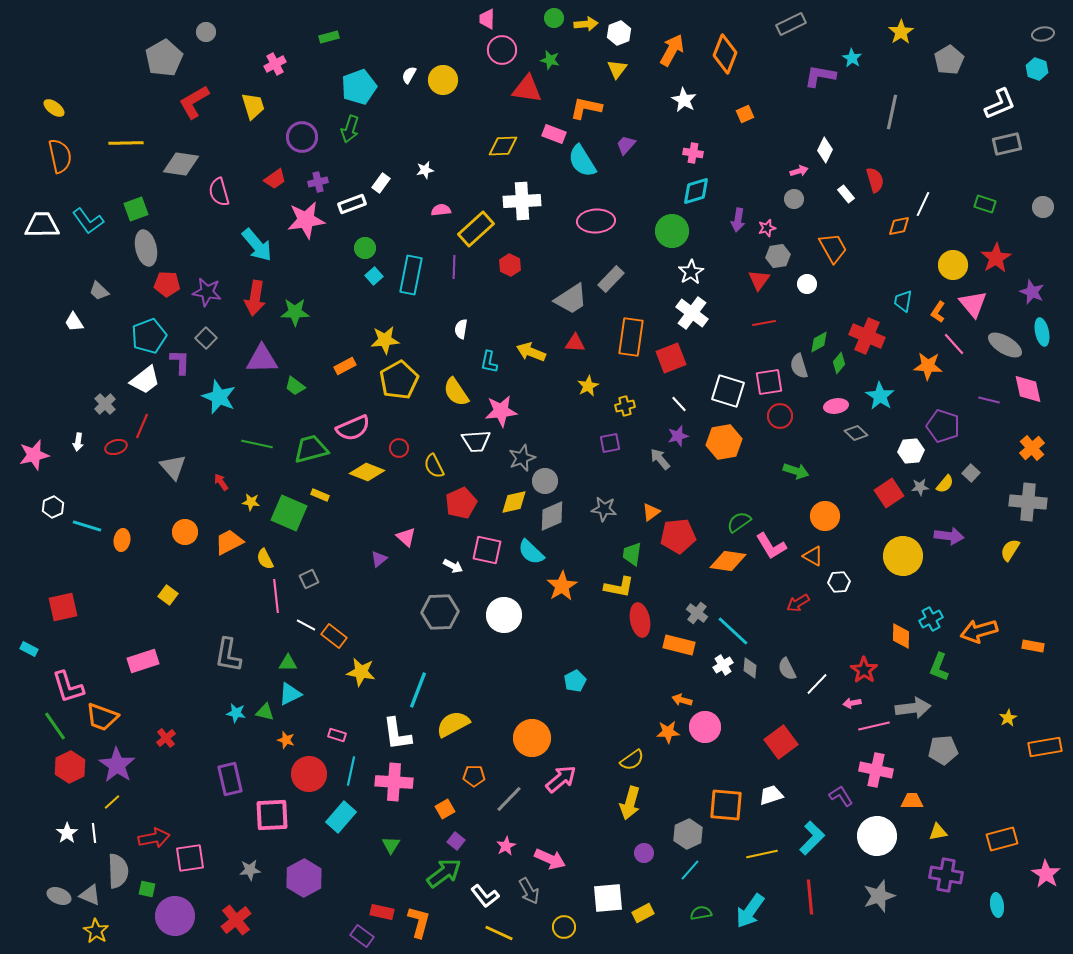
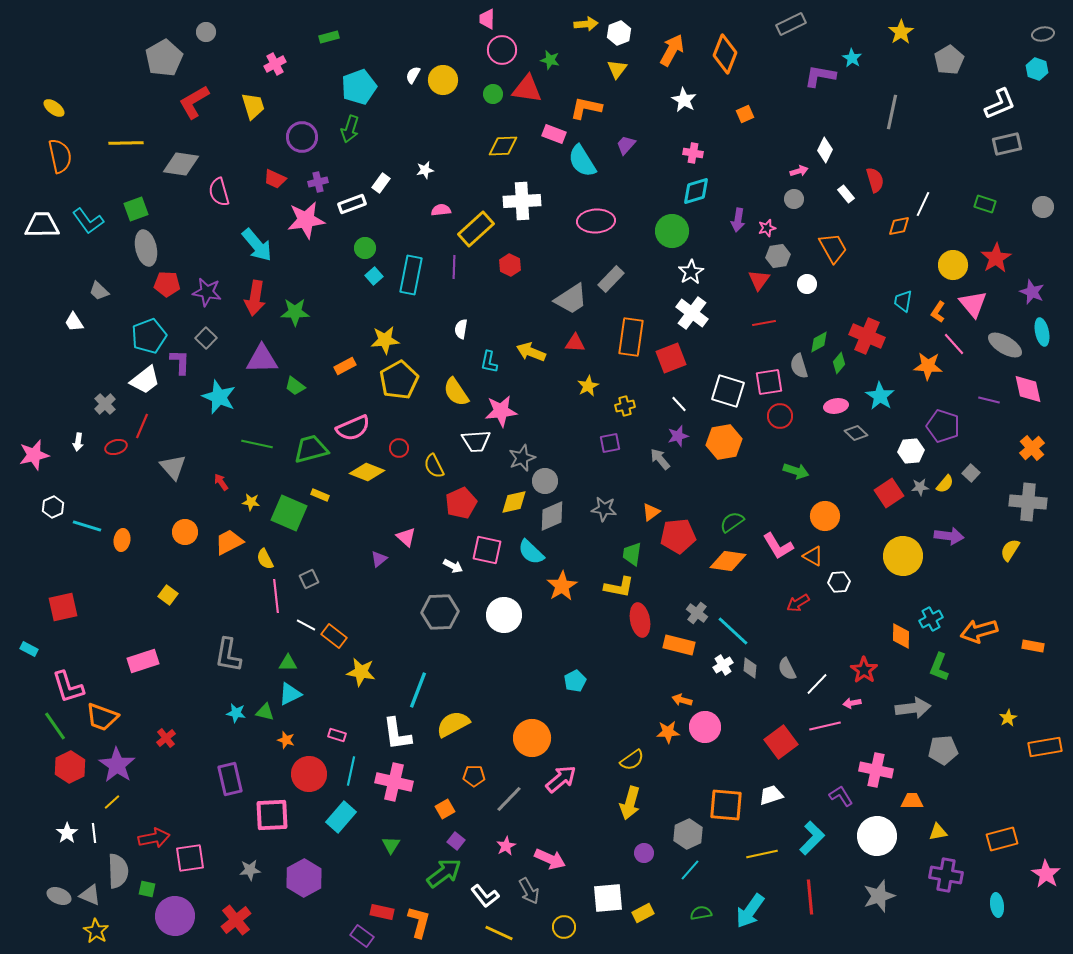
green circle at (554, 18): moved 61 px left, 76 px down
white semicircle at (409, 75): moved 4 px right
red trapezoid at (275, 179): rotated 60 degrees clockwise
green semicircle at (739, 522): moved 7 px left
pink L-shape at (771, 546): moved 7 px right
pink line at (874, 726): moved 49 px left
pink cross at (394, 782): rotated 9 degrees clockwise
